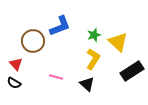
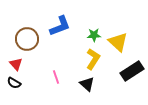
green star: rotated 16 degrees clockwise
brown circle: moved 6 px left, 2 px up
pink line: rotated 56 degrees clockwise
